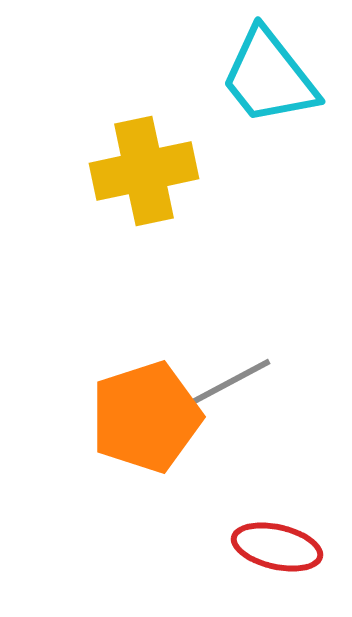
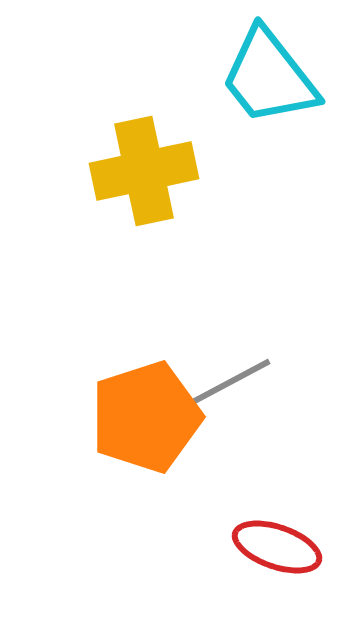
red ellipse: rotated 6 degrees clockwise
